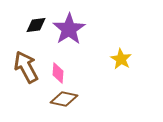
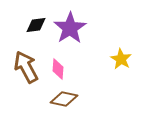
purple star: moved 1 px right, 1 px up
pink diamond: moved 4 px up
